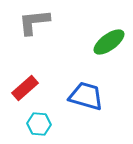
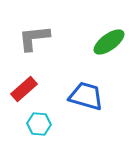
gray L-shape: moved 16 px down
red rectangle: moved 1 px left, 1 px down
